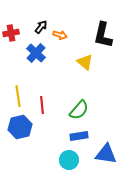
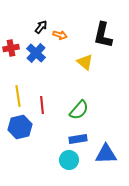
red cross: moved 15 px down
blue rectangle: moved 1 px left, 3 px down
blue triangle: rotated 10 degrees counterclockwise
